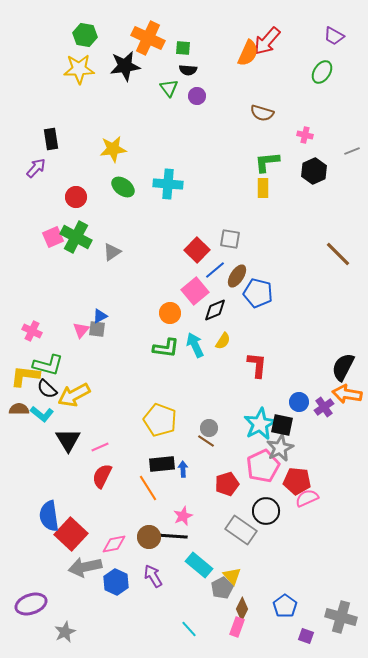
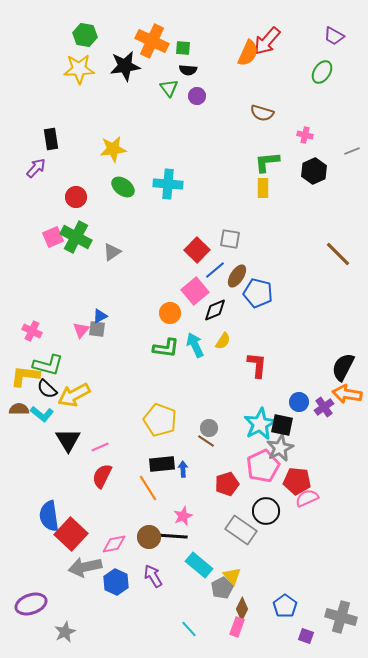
orange cross at (148, 38): moved 4 px right, 3 px down
